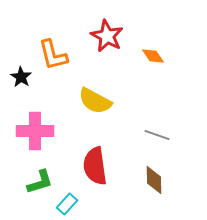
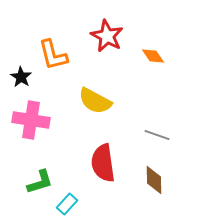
pink cross: moved 4 px left, 11 px up; rotated 9 degrees clockwise
red semicircle: moved 8 px right, 3 px up
